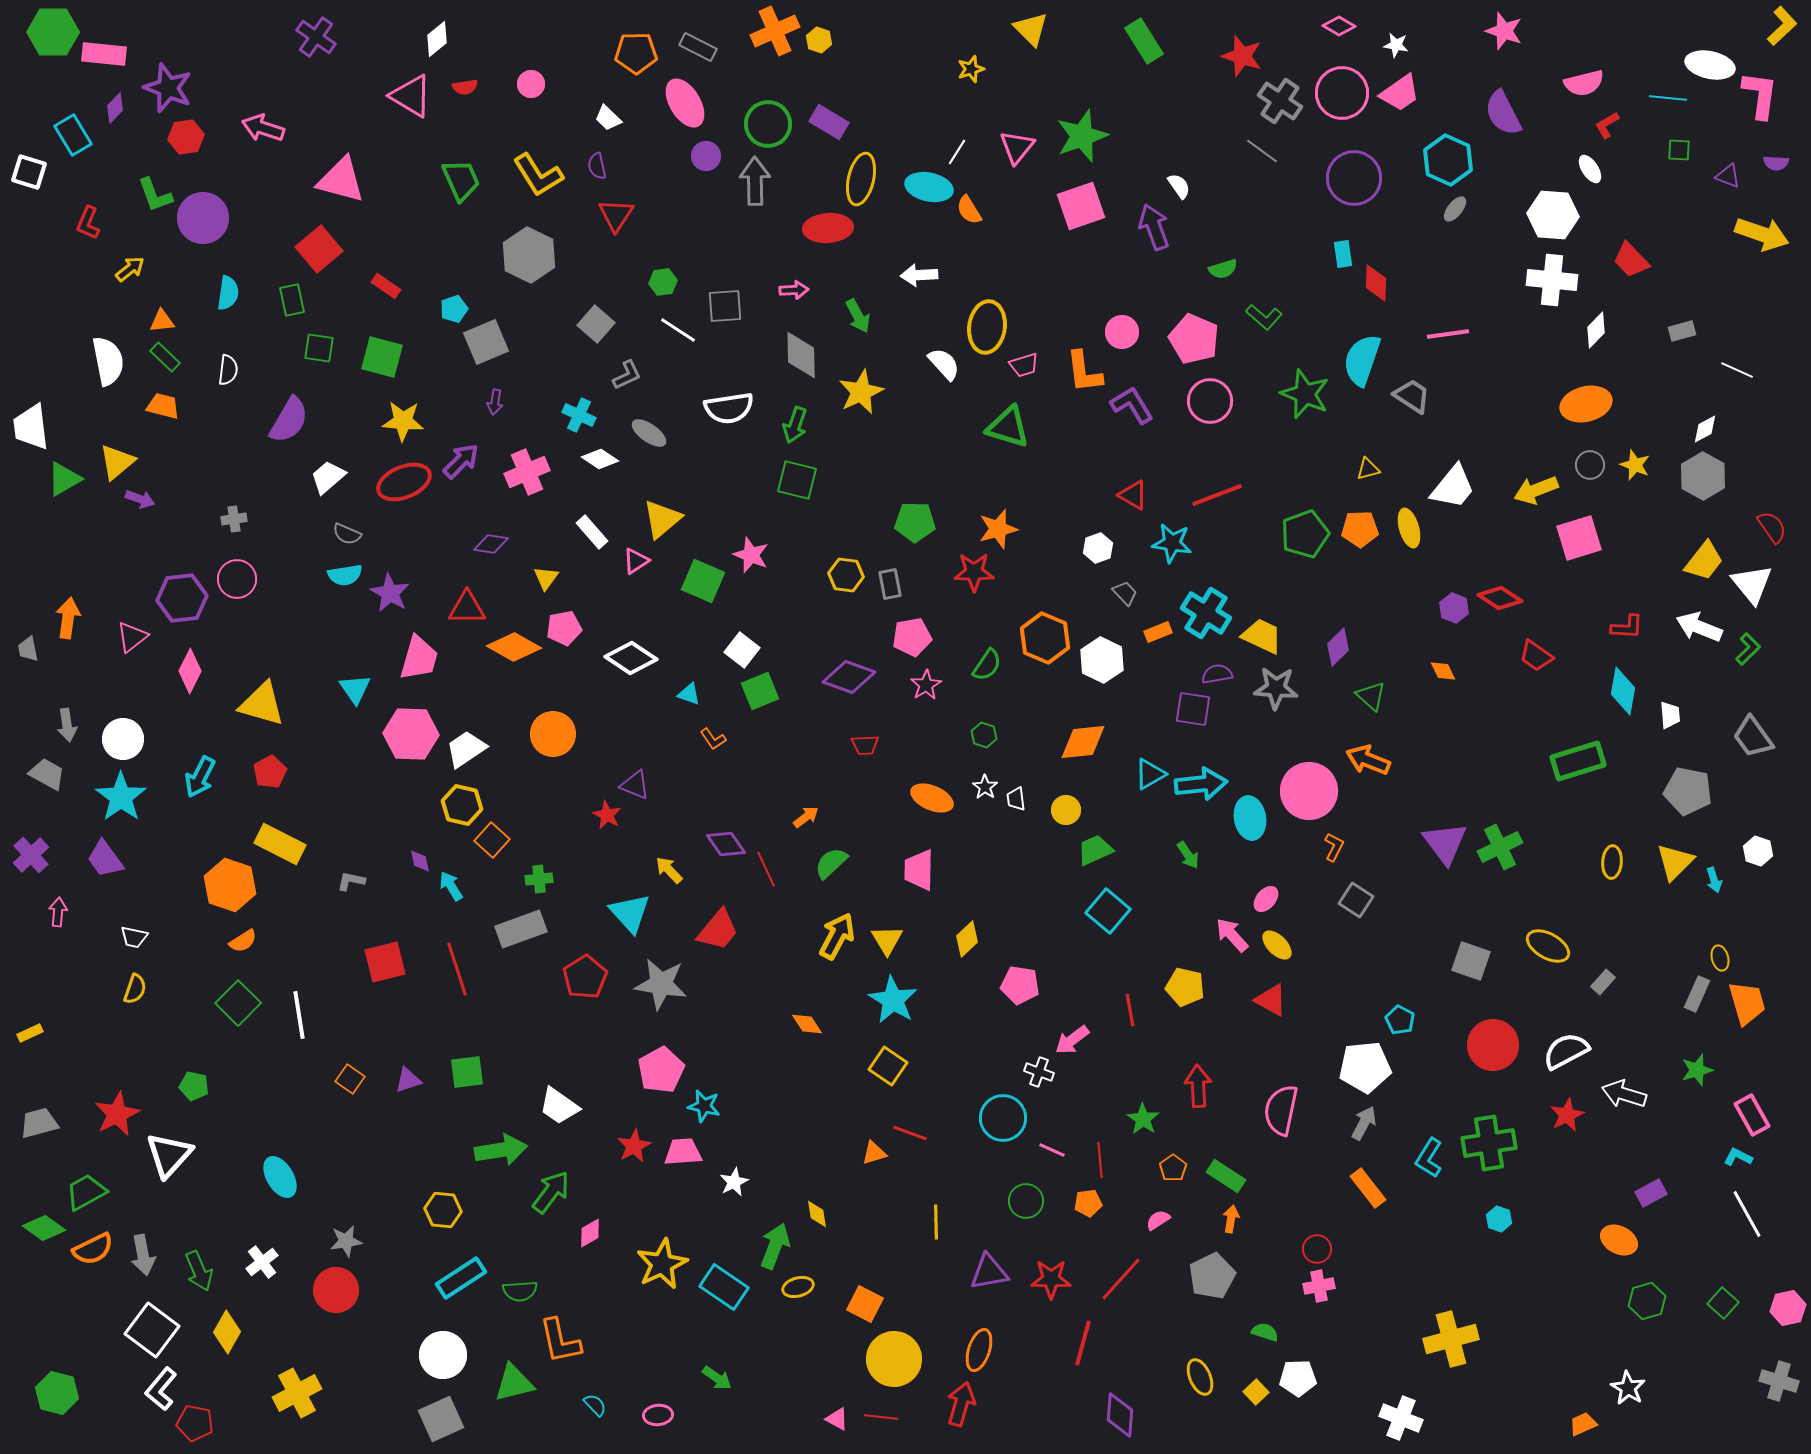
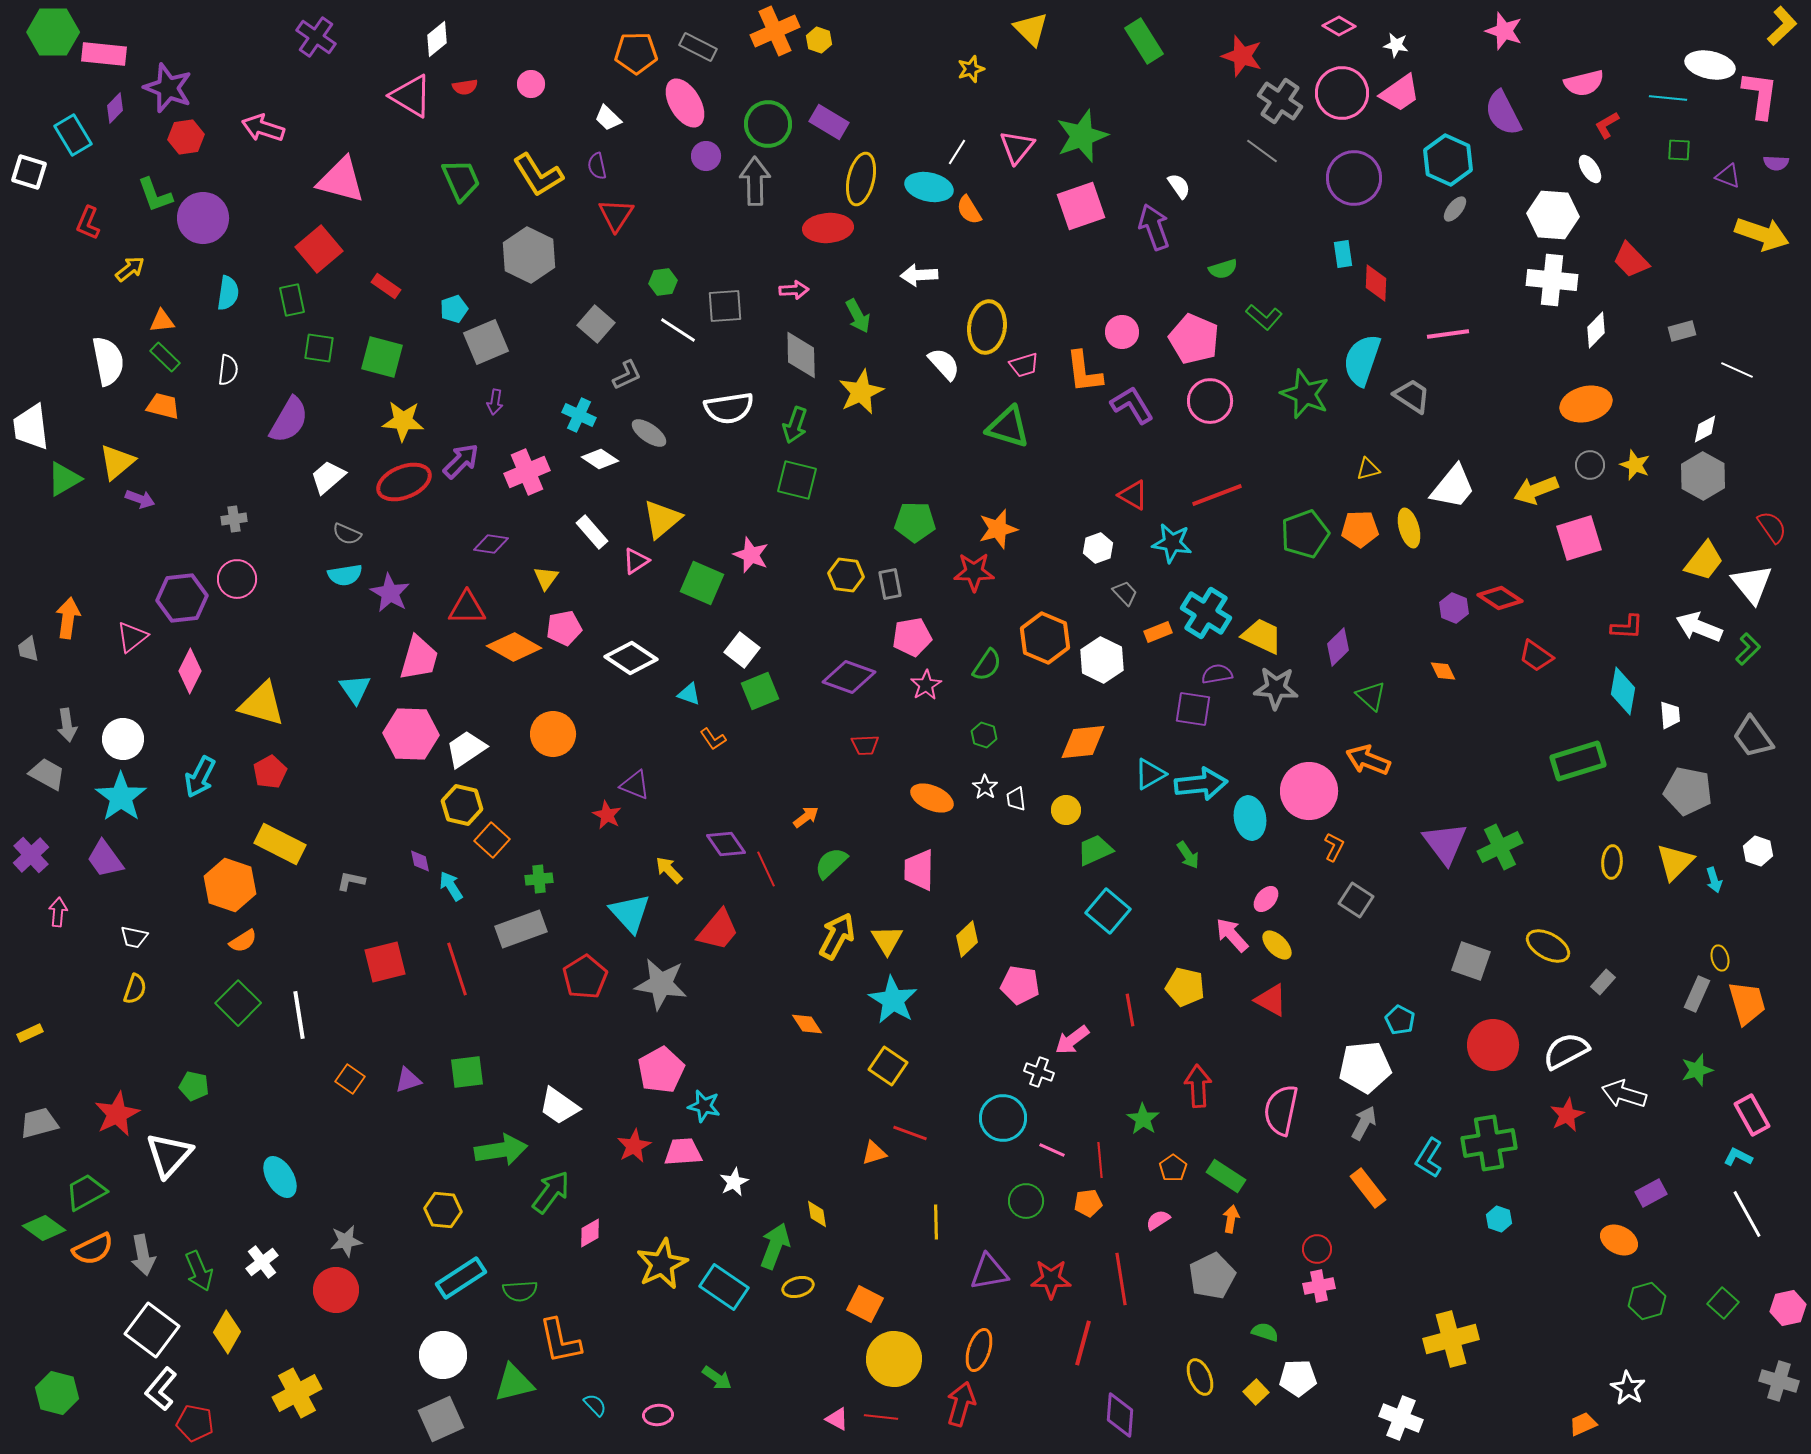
green square at (703, 581): moved 1 px left, 2 px down
red line at (1121, 1279): rotated 51 degrees counterclockwise
